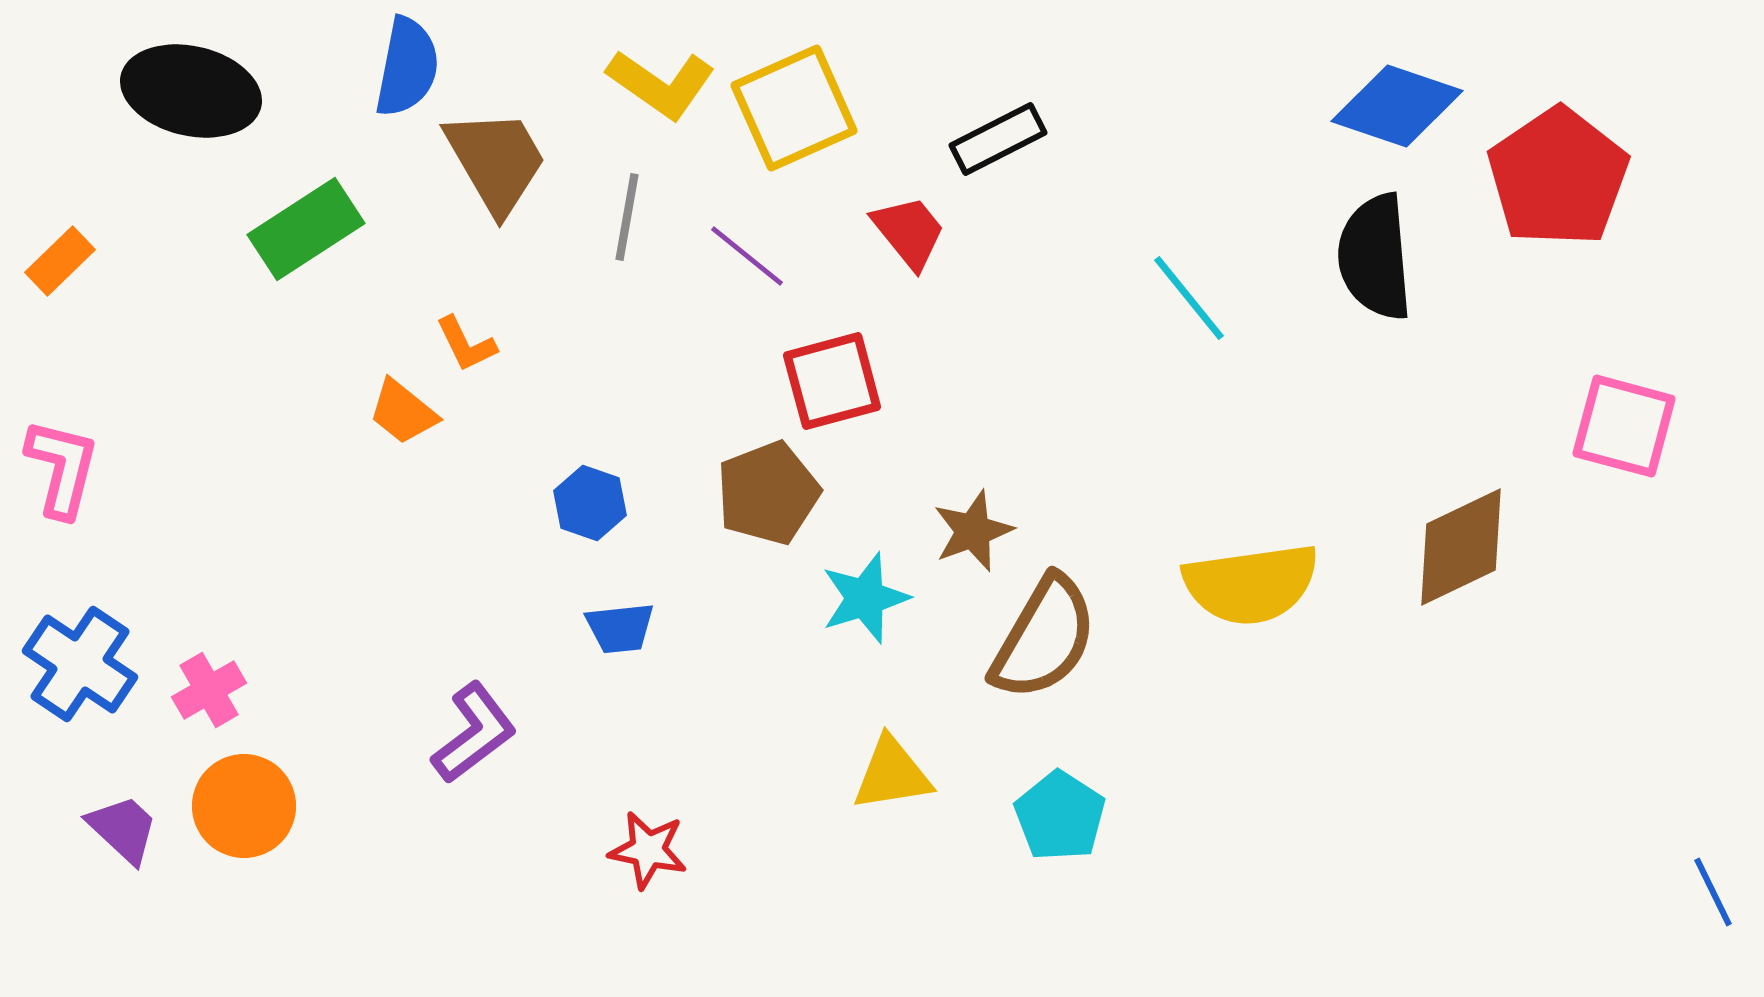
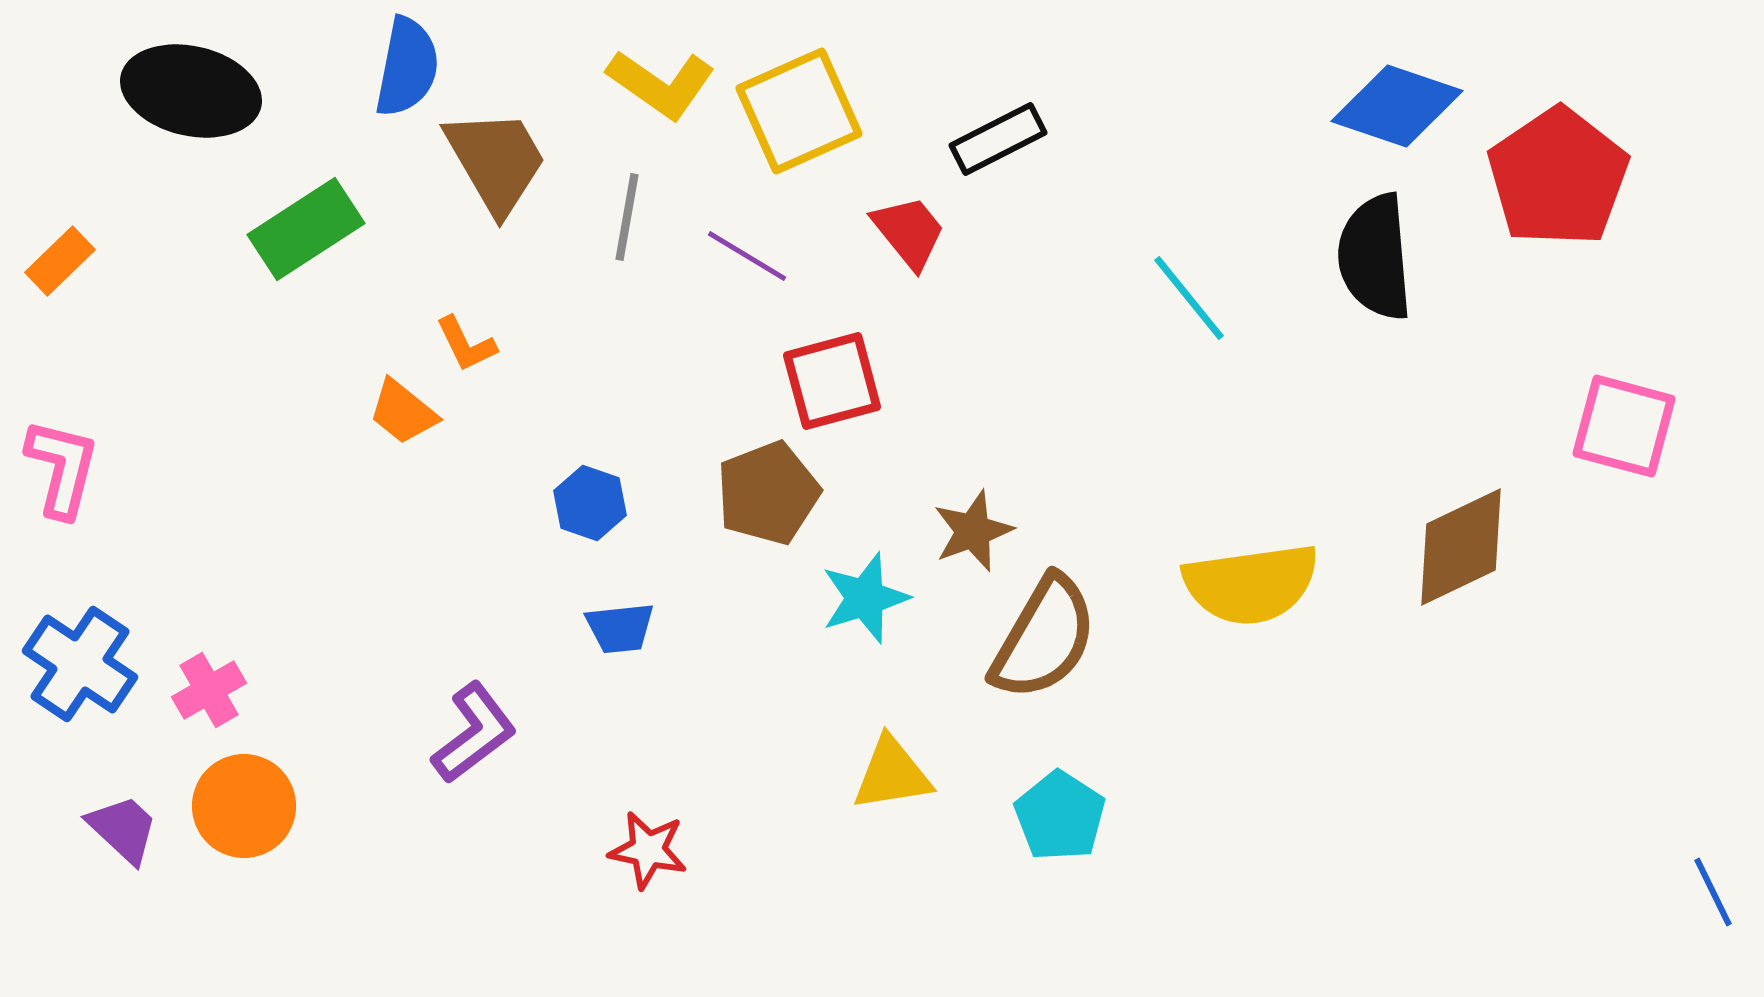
yellow square: moved 5 px right, 3 px down
purple line: rotated 8 degrees counterclockwise
